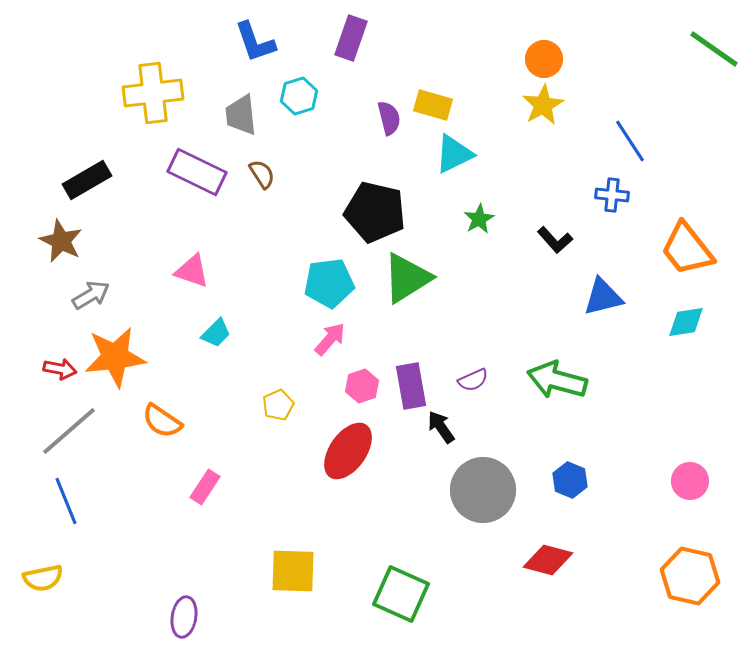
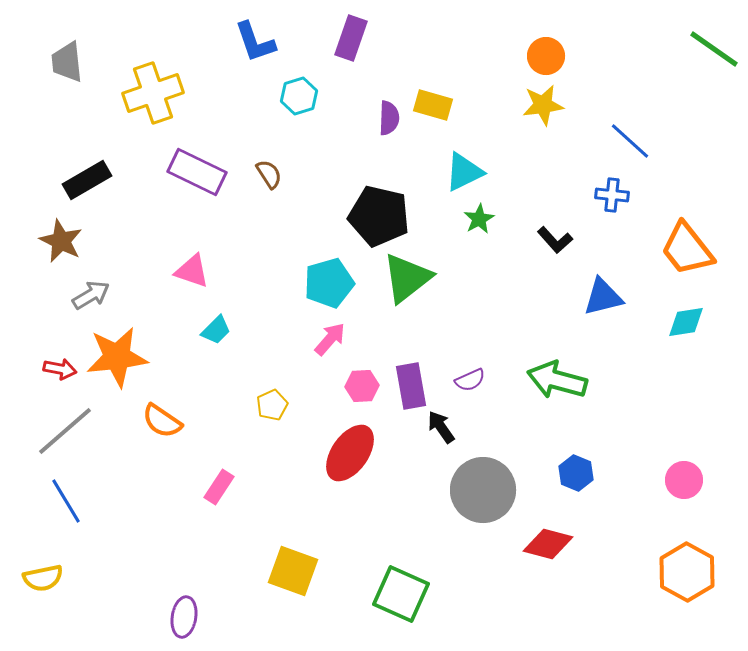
orange circle at (544, 59): moved 2 px right, 3 px up
yellow cross at (153, 93): rotated 12 degrees counterclockwise
yellow star at (543, 105): rotated 21 degrees clockwise
gray trapezoid at (241, 115): moved 174 px left, 53 px up
purple semicircle at (389, 118): rotated 16 degrees clockwise
blue line at (630, 141): rotated 15 degrees counterclockwise
cyan triangle at (454, 154): moved 10 px right, 18 px down
brown semicircle at (262, 174): moved 7 px right
black pentagon at (375, 212): moved 4 px right, 4 px down
green triangle at (407, 278): rotated 6 degrees counterclockwise
cyan pentagon at (329, 283): rotated 9 degrees counterclockwise
cyan trapezoid at (216, 333): moved 3 px up
orange star at (115, 357): moved 2 px right
purple semicircle at (473, 380): moved 3 px left
pink hexagon at (362, 386): rotated 16 degrees clockwise
yellow pentagon at (278, 405): moved 6 px left
gray line at (69, 431): moved 4 px left
red ellipse at (348, 451): moved 2 px right, 2 px down
blue hexagon at (570, 480): moved 6 px right, 7 px up
pink circle at (690, 481): moved 6 px left, 1 px up
pink rectangle at (205, 487): moved 14 px right
blue line at (66, 501): rotated 9 degrees counterclockwise
red diamond at (548, 560): moved 16 px up
yellow square at (293, 571): rotated 18 degrees clockwise
orange hexagon at (690, 576): moved 3 px left, 4 px up; rotated 16 degrees clockwise
